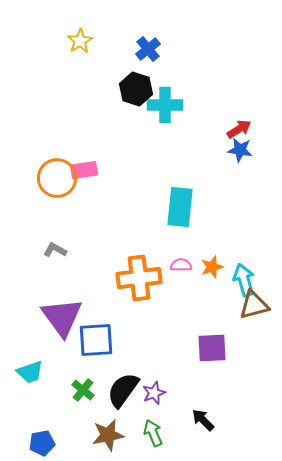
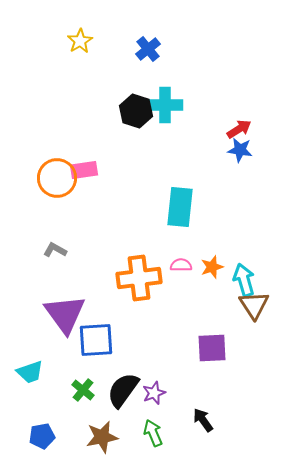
black hexagon: moved 22 px down
brown triangle: rotated 48 degrees counterclockwise
purple triangle: moved 3 px right, 3 px up
black arrow: rotated 10 degrees clockwise
brown star: moved 6 px left, 2 px down
blue pentagon: moved 7 px up
